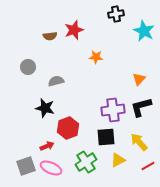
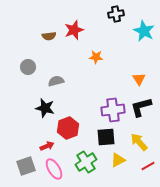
brown semicircle: moved 1 px left
orange triangle: rotated 16 degrees counterclockwise
pink ellipse: moved 3 px right, 1 px down; rotated 35 degrees clockwise
